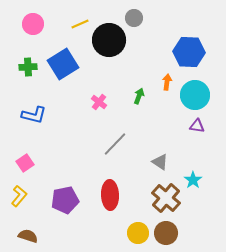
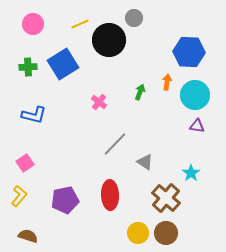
green arrow: moved 1 px right, 4 px up
gray triangle: moved 15 px left
cyan star: moved 2 px left, 7 px up
